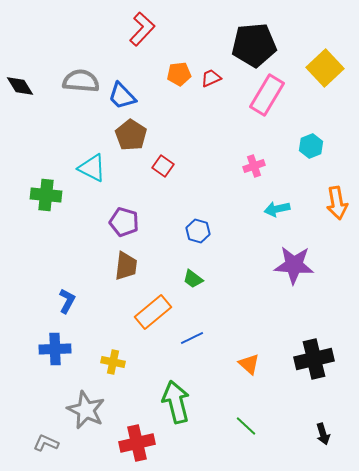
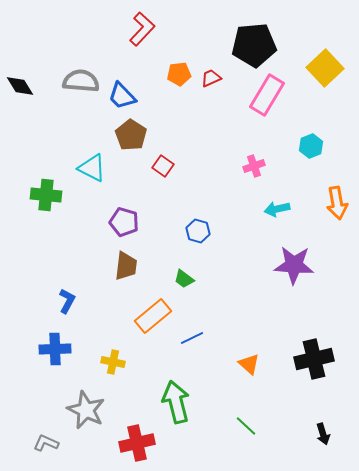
green trapezoid: moved 9 px left
orange rectangle: moved 4 px down
